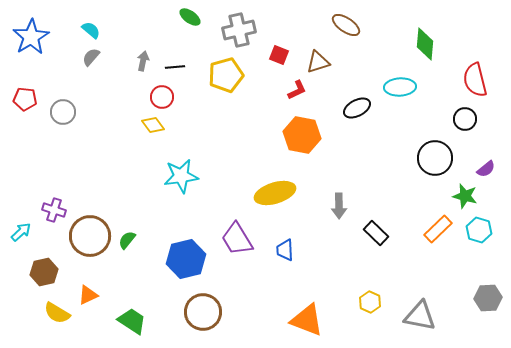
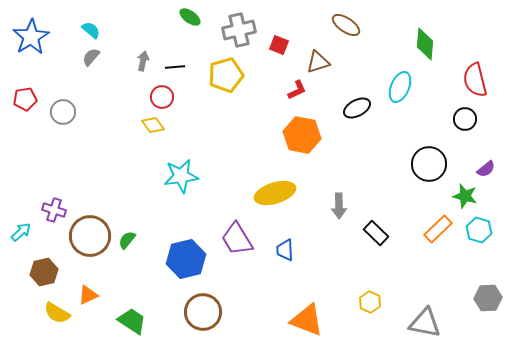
red square at (279, 55): moved 10 px up
cyan ellipse at (400, 87): rotated 64 degrees counterclockwise
red pentagon at (25, 99): rotated 15 degrees counterclockwise
black circle at (435, 158): moved 6 px left, 6 px down
gray triangle at (420, 316): moved 5 px right, 7 px down
